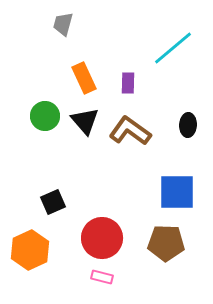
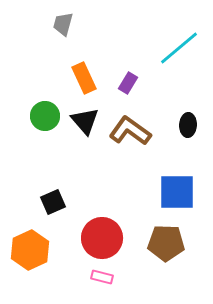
cyan line: moved 6 px right
purple rectangle: rotated 30 degrees clockwise
